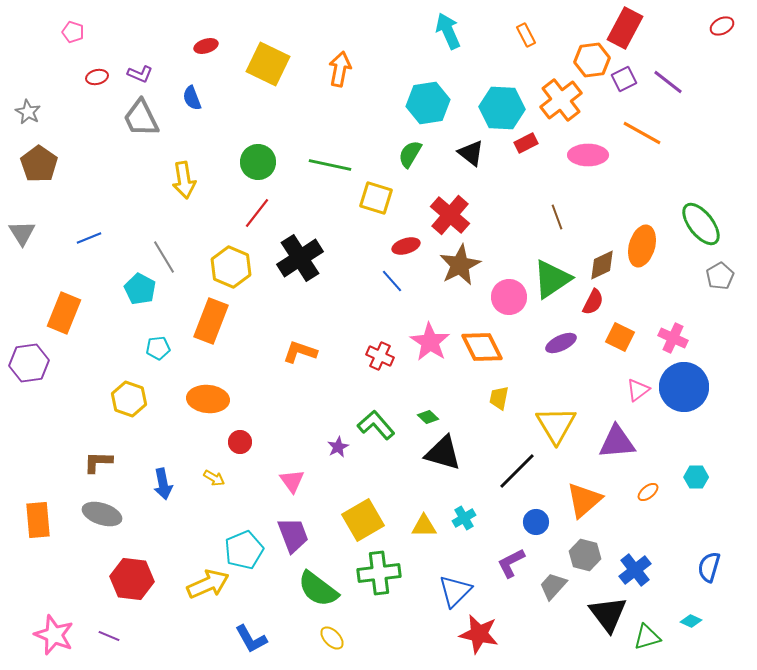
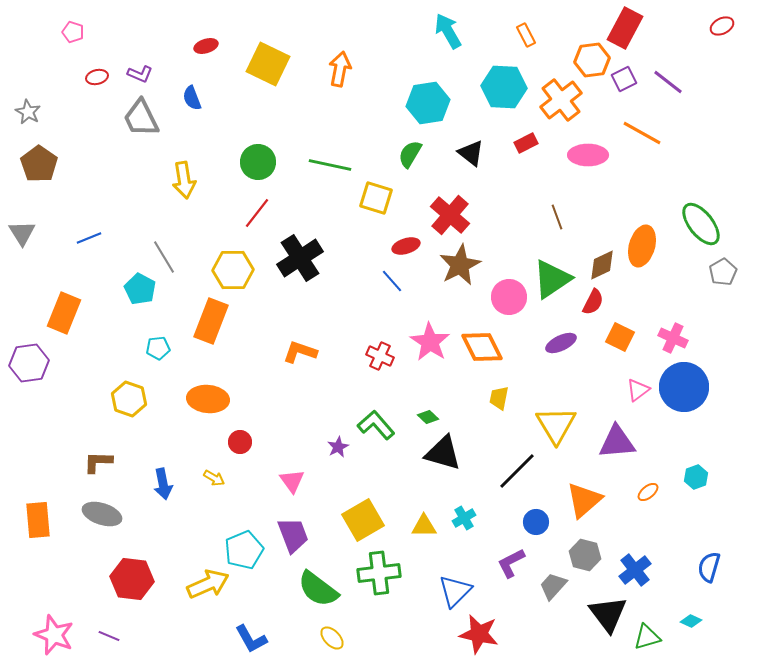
cyan arrow at (448, 31): rotated 6 degrees counterclockwise
cyan hexagon at (502, 108): moved 2 px right, 21 px up
yellow hexagon at (231, 267): moved 2 px right, 3 px down; rotated 24 degrees counterclockwise
gray pentagon at (720, 276): moved 3 px right, 4 px up
cyan hexagon at (696, 477): rotated 20 degrees counterclockwise
